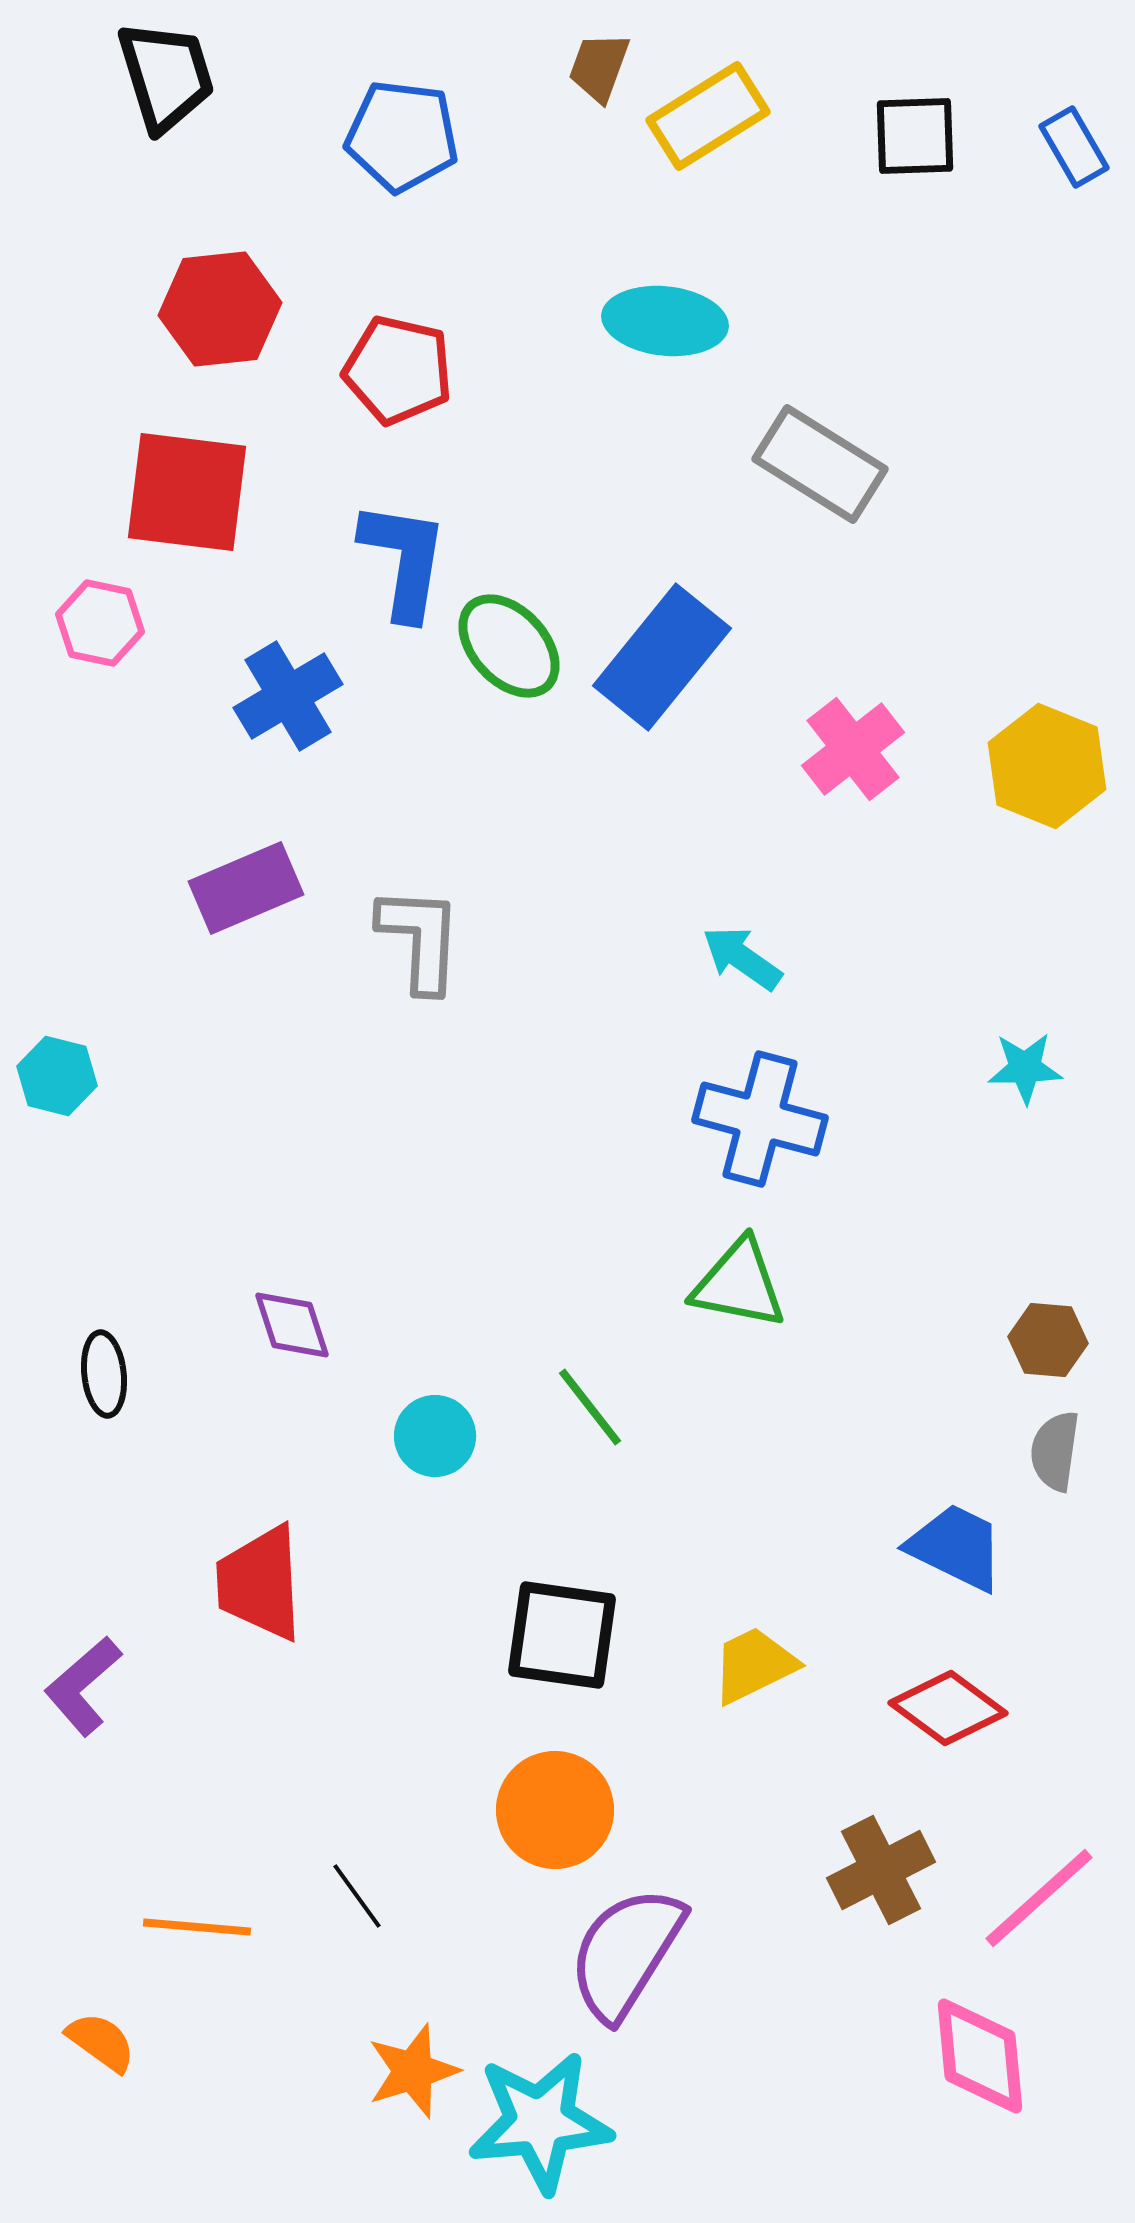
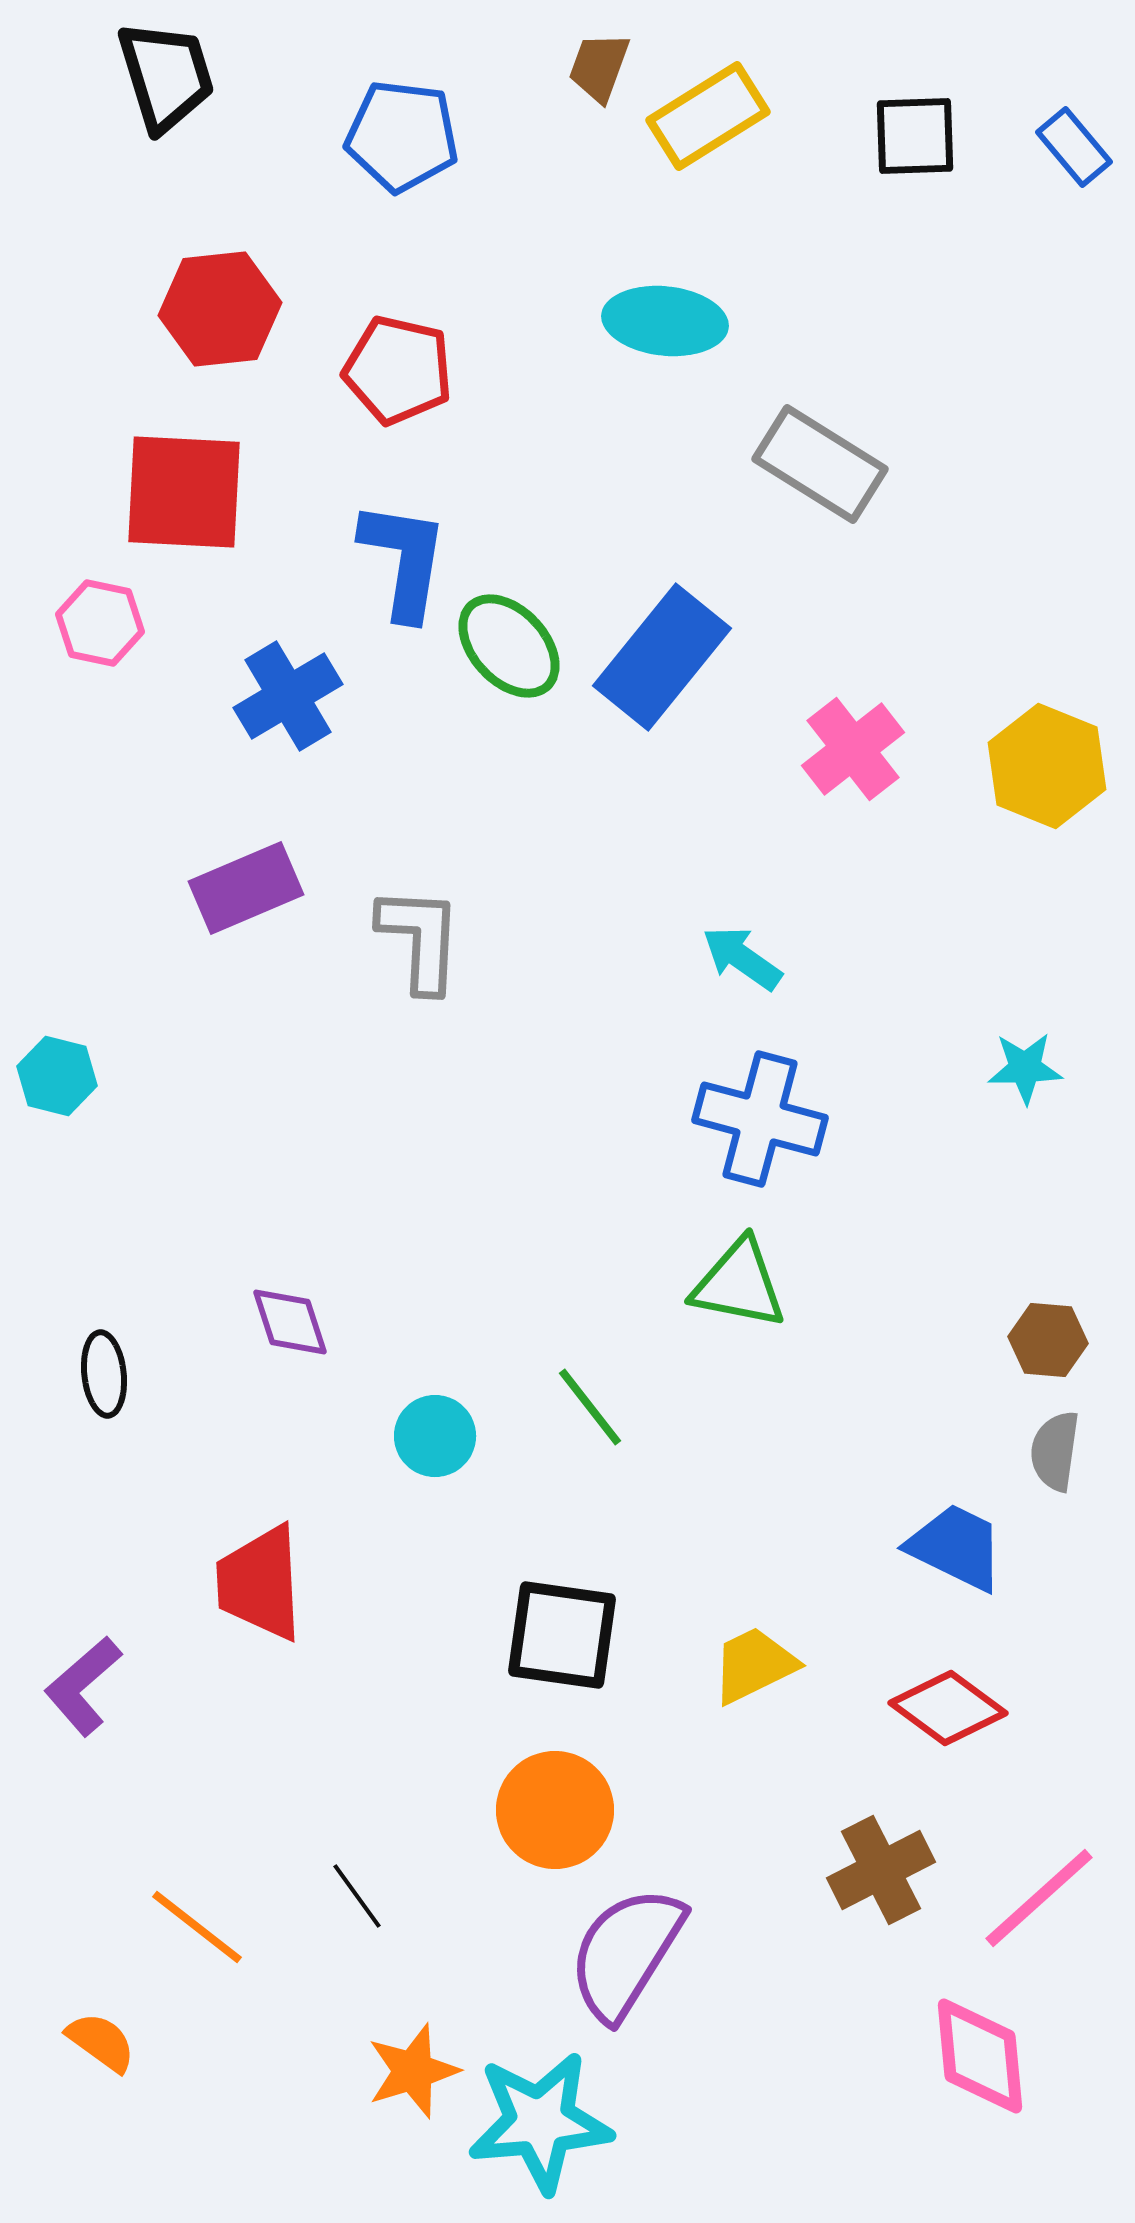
blue rectangle at (1074, 147): rotated 10 degrees counterclockwise
red square at (187, 492): moved 3 px left; rotated 4 degrees counterclockwise
purple diamond at (292, 1325): moved 2 px left, 3 px up
orange line at (197, 1927): rotated 33 degrees clockwise
